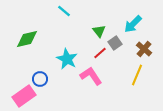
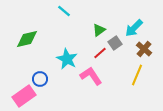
cyan arrow: moved 1 px right, 4 px down
green triangle: moved 1 px up; rotated 32 degrees clockwise
